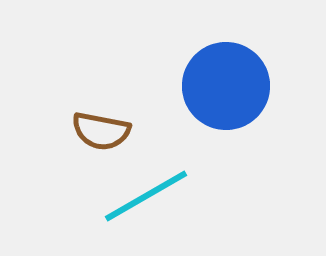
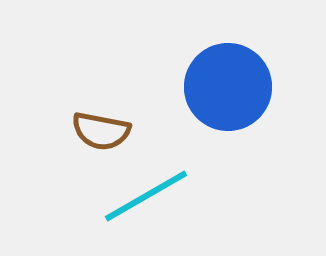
blue circle: moved 2 px right, 1 px down
